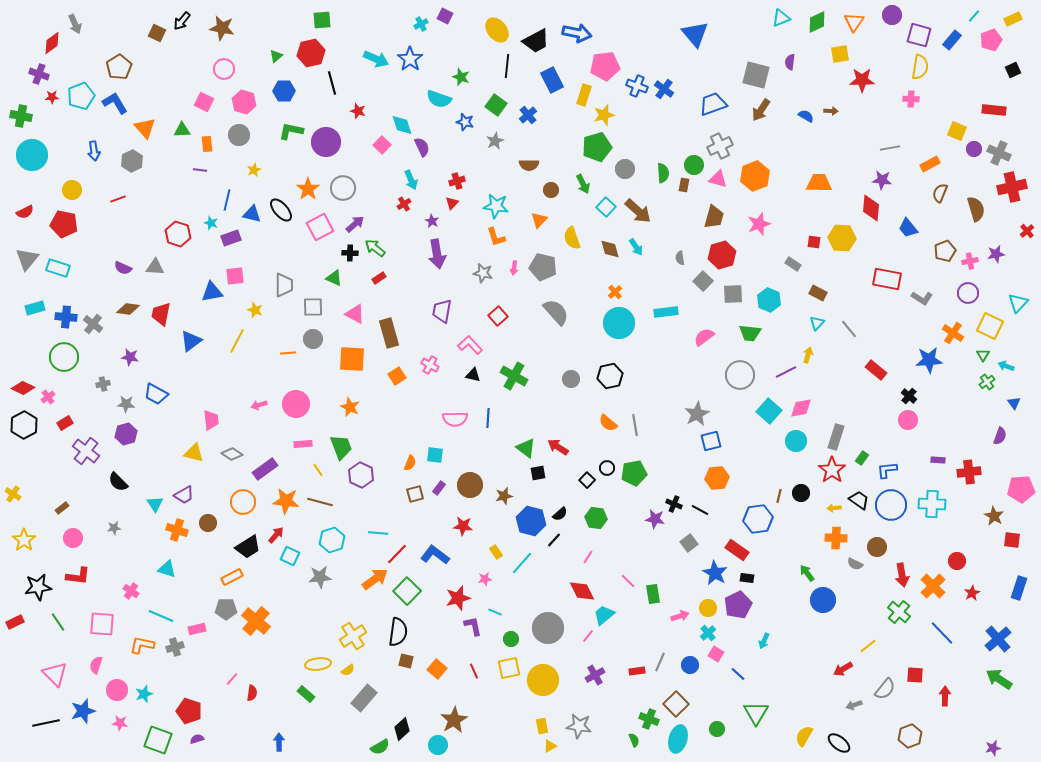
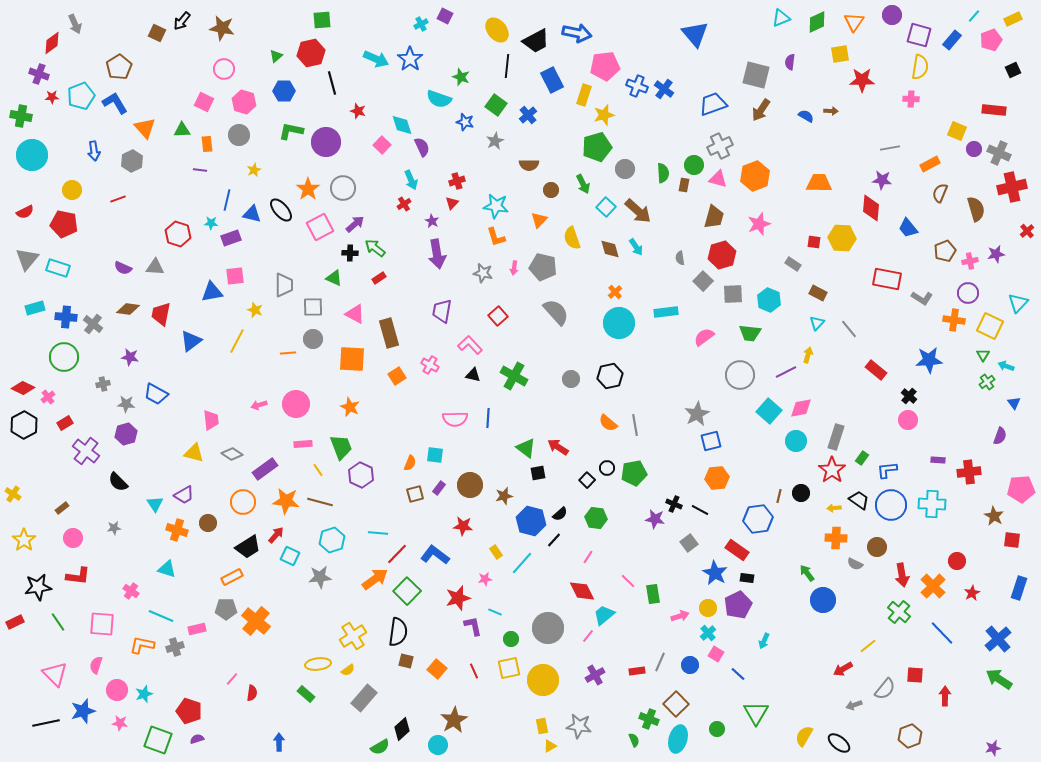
cyan star at (211, 223): rotated 16 degrees counterclockwise
orange cross at (953, 333): moved 1 px right, 13 px up; rotated 25 degrees counterclockwise
